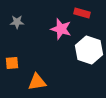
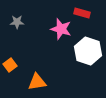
white hexagon: moved 1 px left, 1 px down
orange square: moved 2 px left, 2 px down; rotated 32 degrees counterclockwise
